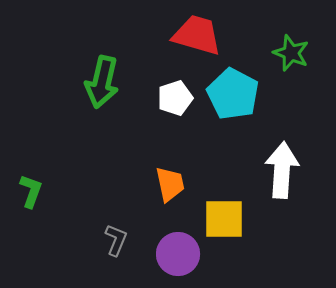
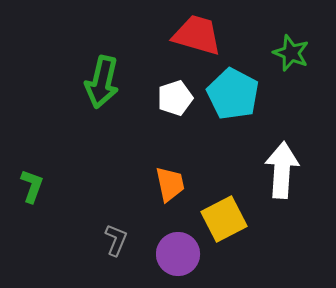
green L-shape: moved 1 px right, 5 px up
yellow square: rotated 27 degrees counterclockwise
